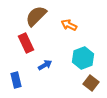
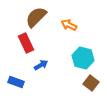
brown semicircle: moved 1 px down
cyan hexagon: rotated 25 degrees counterclockwise
blue arrow: moved 4 px left
blue rectangle: moved 2 px down; rotated 56 degrees counterclockwise
